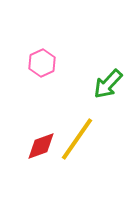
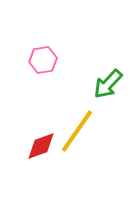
pink hexagon: moved 1 px right, 3 px up; rotated 16 degrees clockwise
yellow line: moved 8 px up
